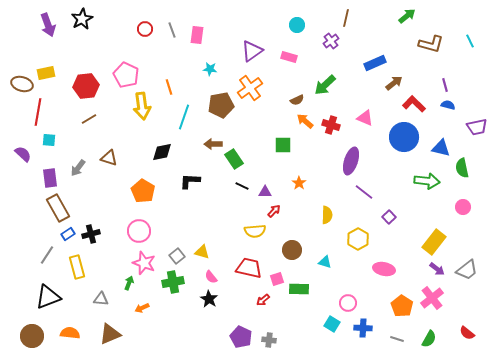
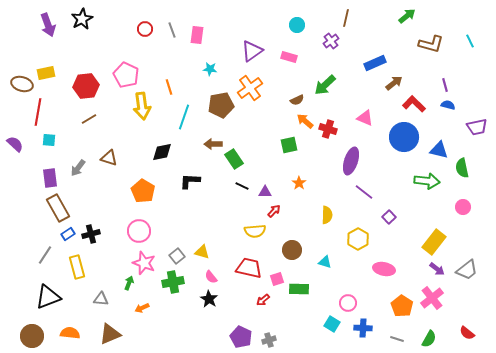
red cross at (331, 125): moved 3 px left, 4 px down
green square at (283, 145): moved 6 px right; rotated 12 degrees counterclockwise
blue triangle at (441, 148): moved 2 px left, 2 px down
purple semicircle at (23, 154): moved 8 px left, 10 px up
gray line at (47, 255): moved 2 px left
gray cross at (269, 340): rotated 24 degrees counterclockwise
